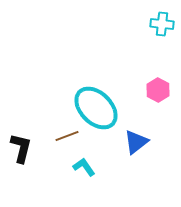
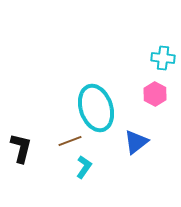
cyan cross: moved 1 px right, 34 px down
pink hexagon: moved 3 px left, 4 px down
cyan ellipse: rotated 27 degrees clockwise
brown line: moved 3 px right, 5 px down
cyan L-shape: rotated 70 degrees clockwise
